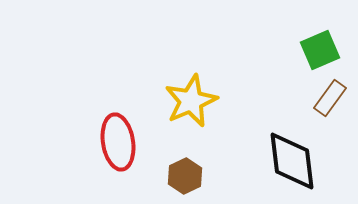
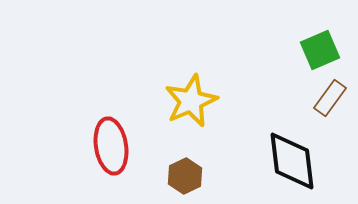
red ellipse: moved 7 px left, 4 px down
